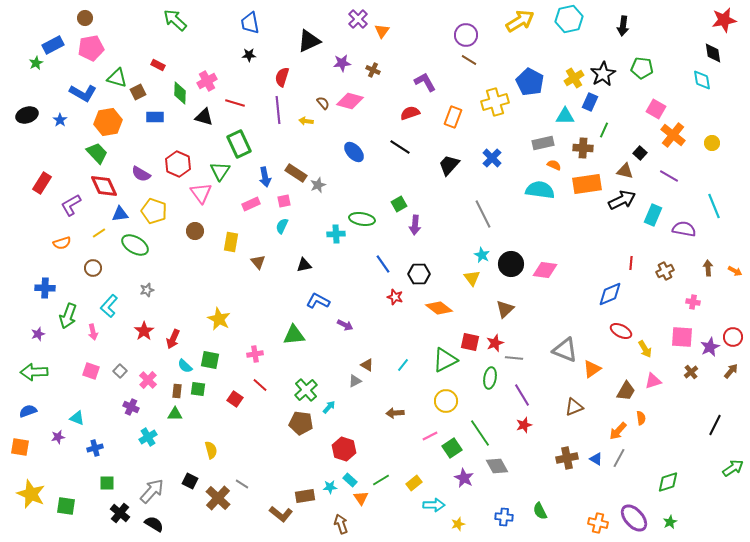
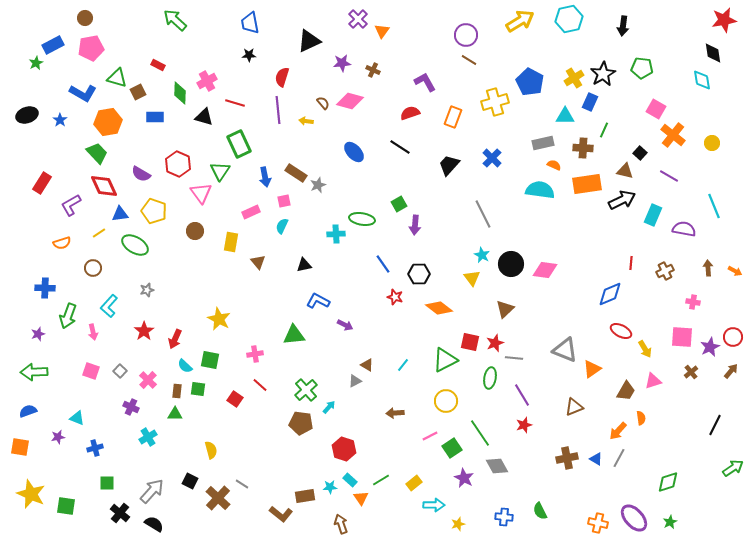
pink rectangle at (251, 204): moved 8 px down
red arrow at (173, 339): moved 2 px right
